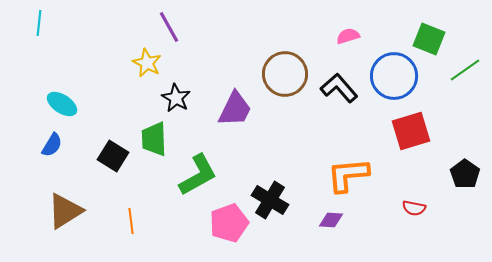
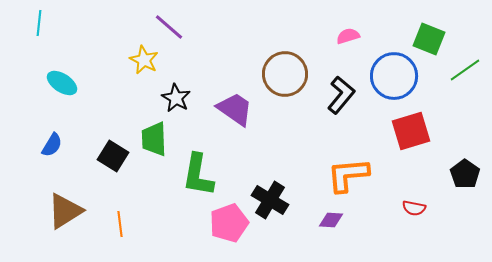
purple line: rotated 20 degrees counterclockwise
yellow star: moved 3 px left, 3 px up
black L-shape: moved 2 px right, 7 px down; rotated 81 degrees clockwise
cyan ellipse: moved 21 px up
purple trapezoid: rotated 81 degrees counterclockwise
green L-shape: rotated 129 degrees clockwise
orange line: moved 11 px left, 3 px down
